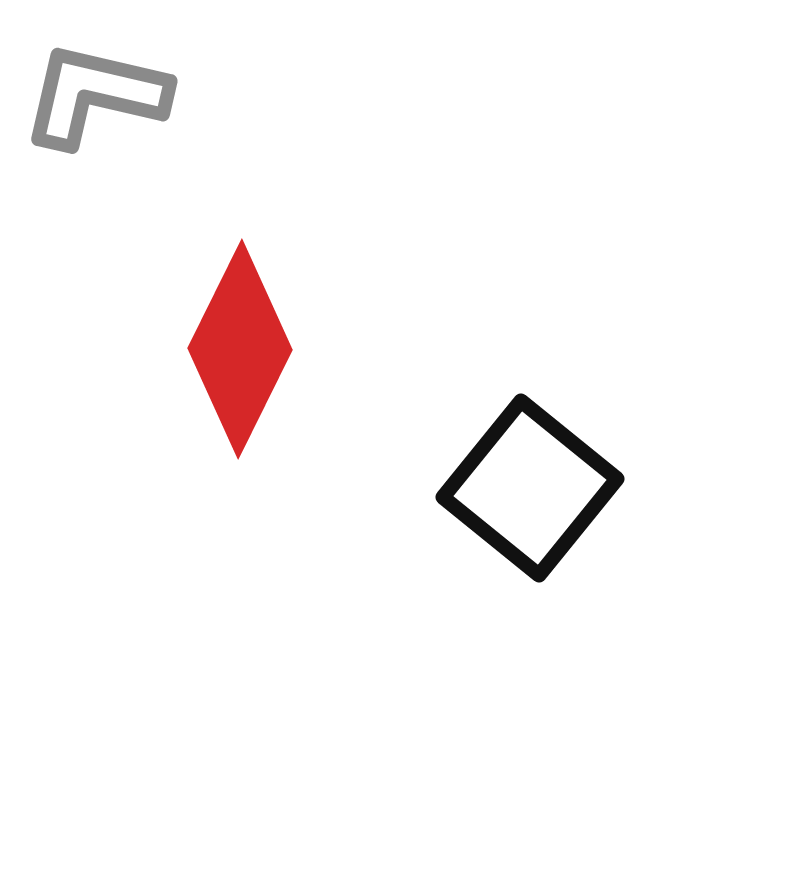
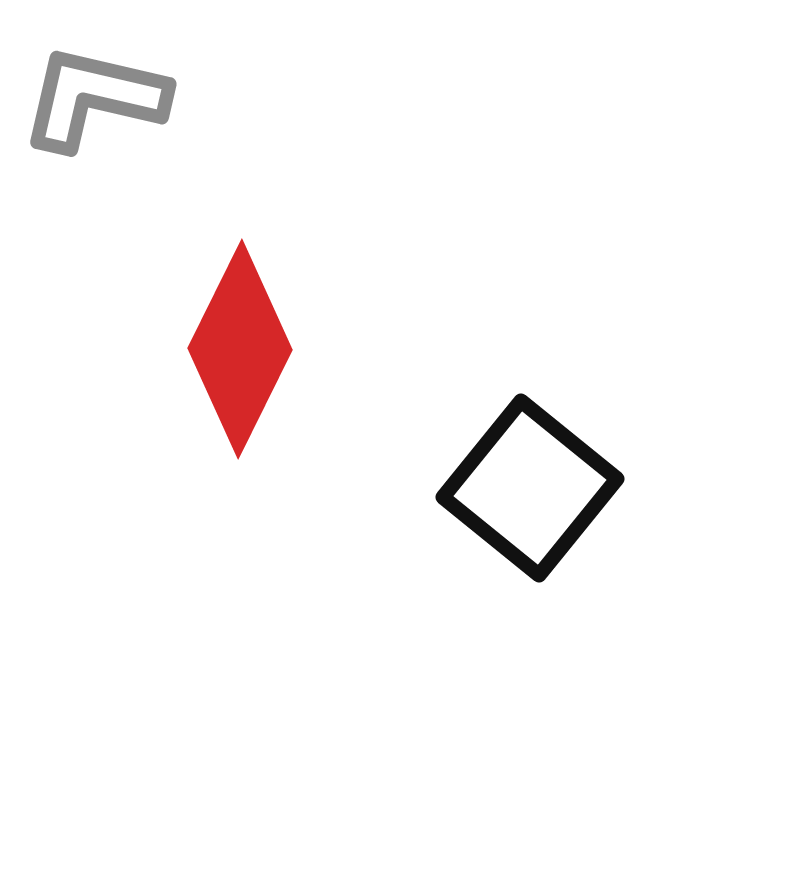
gray L-shape: moved 1 px left, 3 px down
